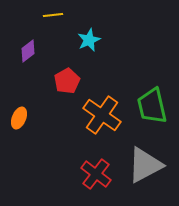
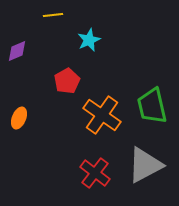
purple diamond: moved 11 px left; rotated 15 degrees clockwise
red cross: moved 1 px left, 1 px up
